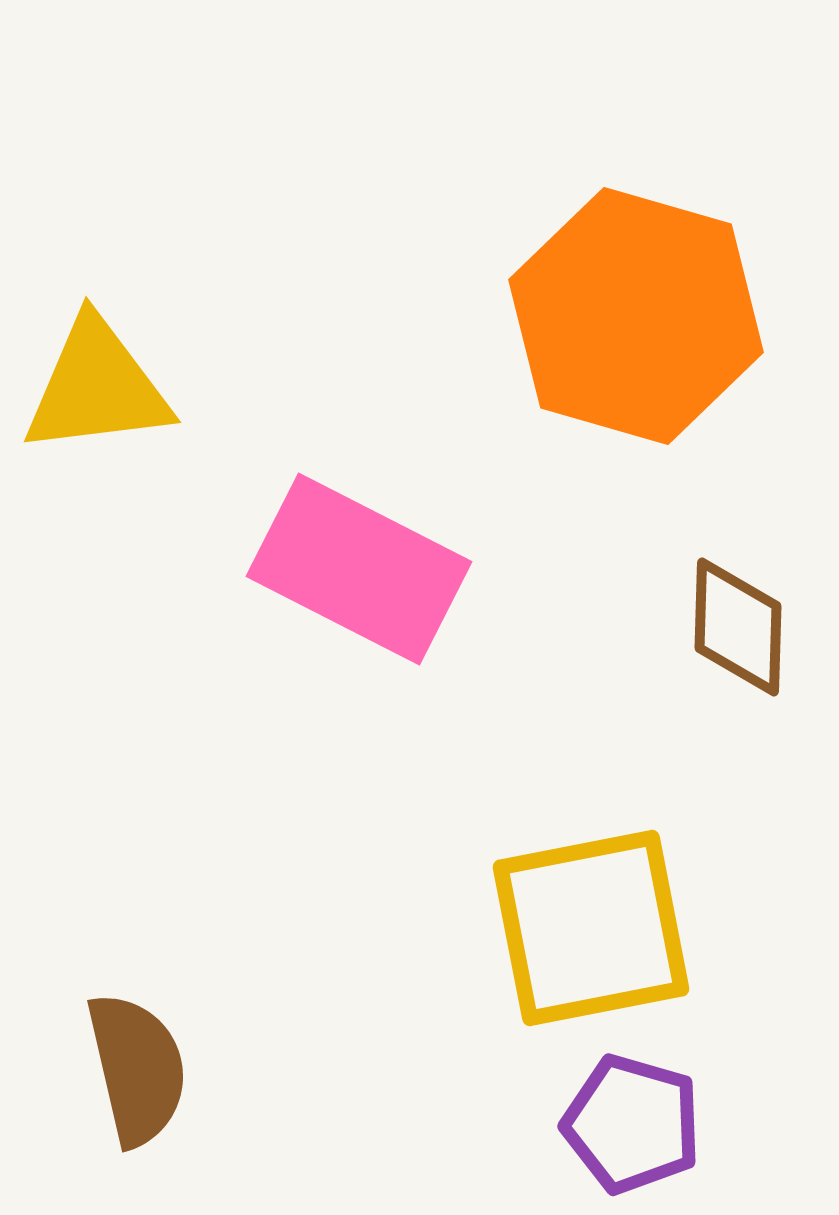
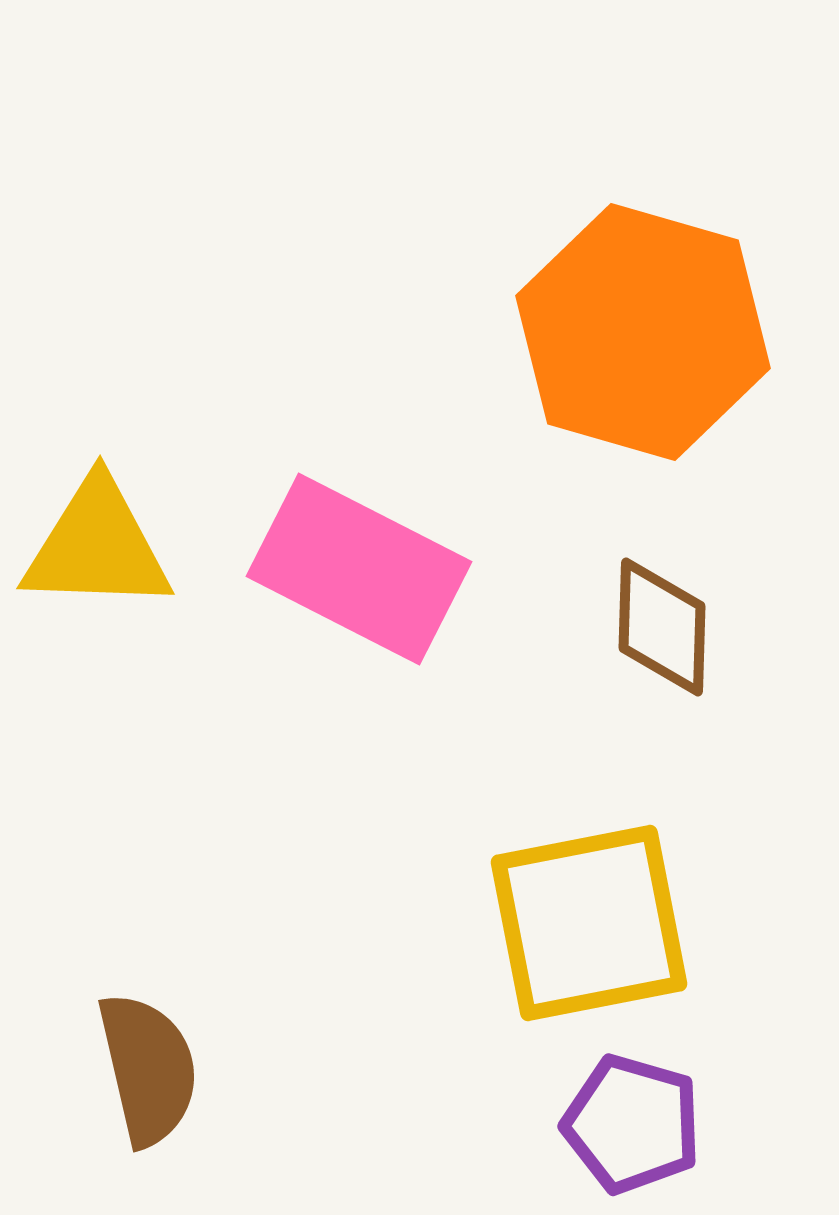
orange hexagon: moved 7 px right, 16 px down
yellow triangle: moved 159 px down; rotated 9 degrees clockwise
brown diamond: moved 76 px left
yellow square: moved 2 px left, 5 px up
brown semicircle: moved 11 px right
